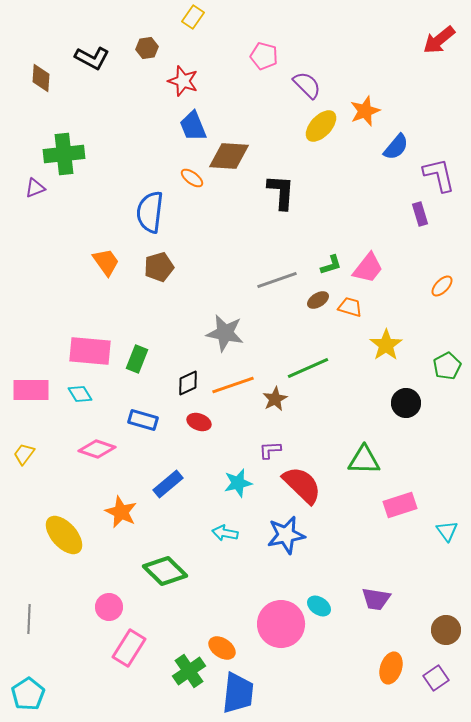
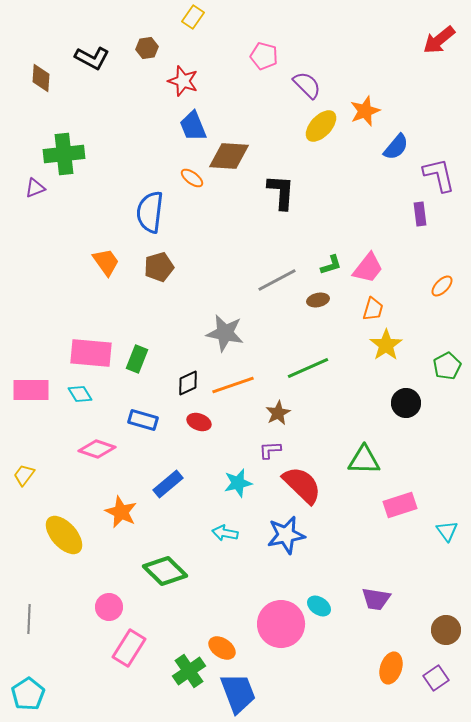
purple rectangle at (420, 214): rotated 10 degrees clockwise
gray line at (277, 280): rotated 9 degrees counterclockwise
brown ellipse at (318, 300): rotated 20 degrees clockwise
orange trapezoid at (350, 307): moved 23 px right, 2 px down; rotated 90 degrees clockwise
pink rectangle at (90, 351): moved 1 px right, 2 px down
brown star at (275, 399): moved 3 px right, 14 px down
yellow trapezoid at (24, 454): moved 21 px down
blue trapezoid at (238, 693): rotated 27 degrees counterclockwise
